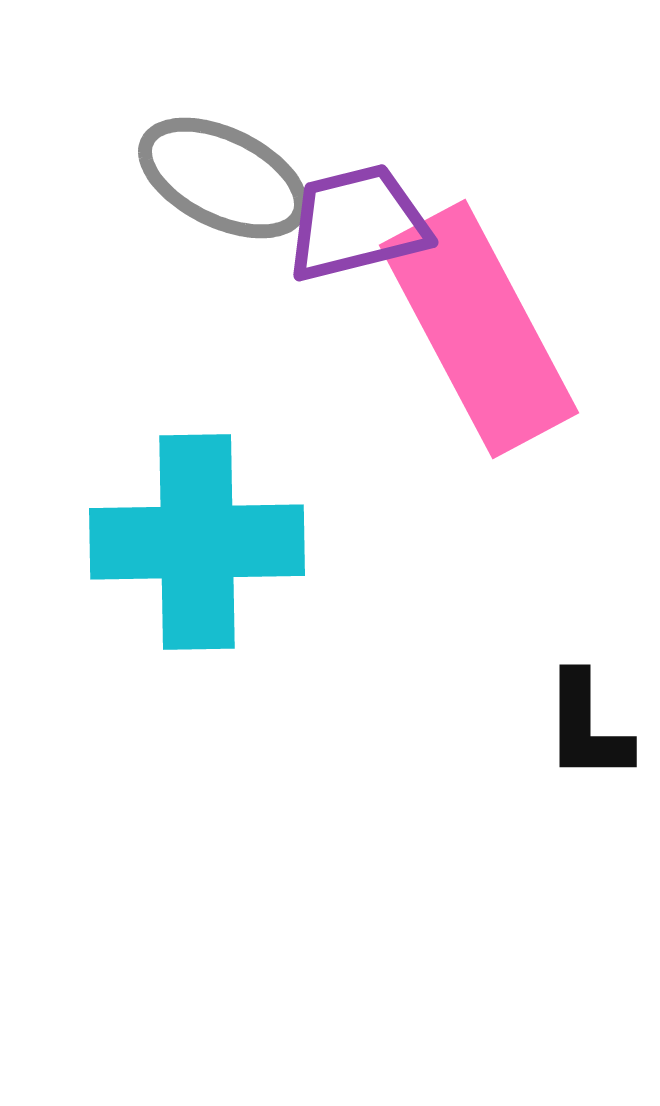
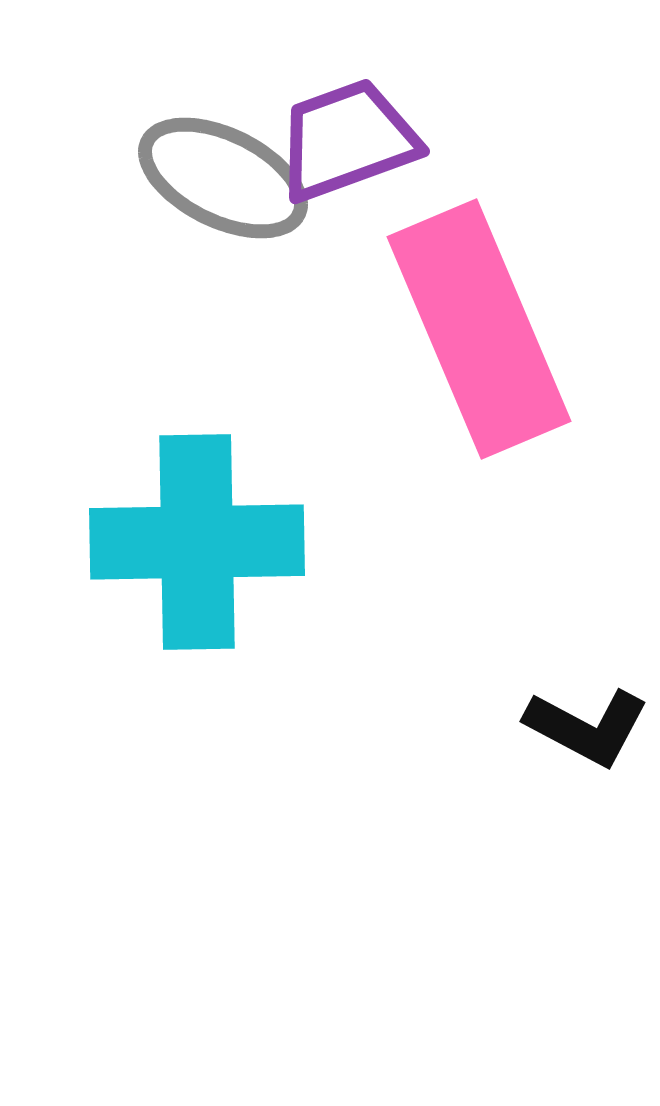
purple trapezoid: moved 10 px left, 83 px up; rotated 6 degrees counterclockwise
pink rectangle: rotated 5 degrees clockwise
black L-shape: rotated 62 degrees counterclockwise
